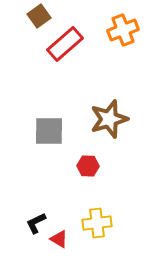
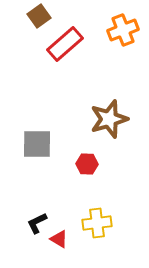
gray square: moved 12 px left, 13 px down
red hexagon: moved 1 px left, 2 px up
black L-shape: moved 1 px right
